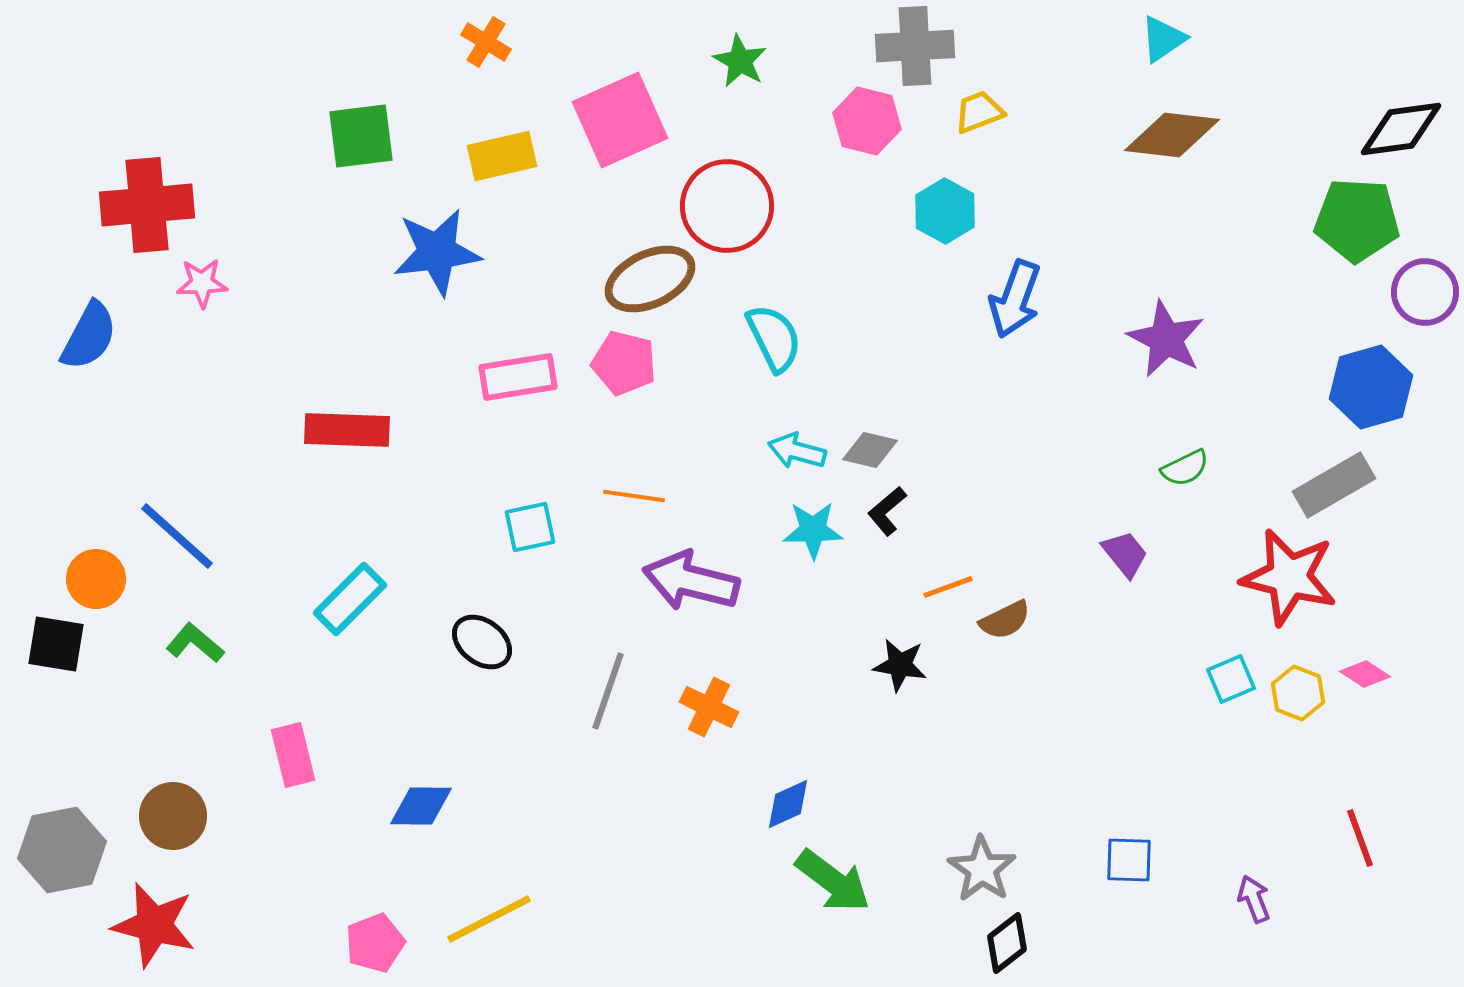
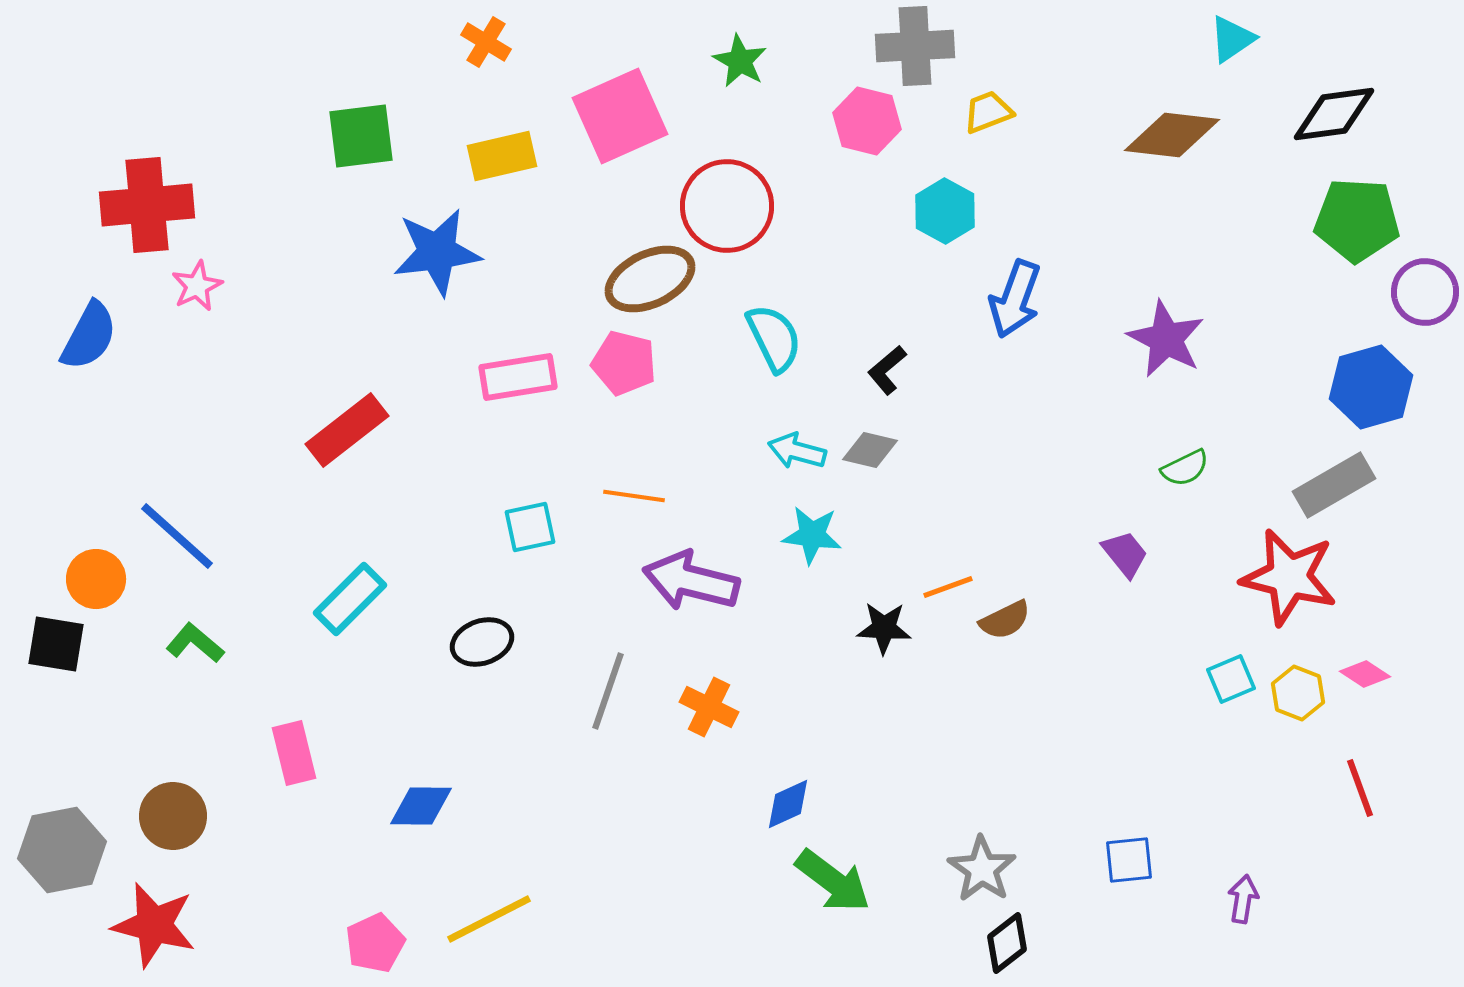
cyan triangle at (1163, 39): moved 69 px right
yellow trapezoid at (979, 112): moved 9 px right
pink square at (620, 120): moved 4 px up
black diamond at (1401, 129): moved 67 px left, 15 px up
pink star at (202, 283): moved 5 px left, 3 px down; rotated 24 degrees counterclockwise
red rectangle at (347, 430): rotated 40 degrees counterclockwise
black L-shape at (887, 511): moved 141 px up
cyan star at (813, 530): moved 1 px left, 5 px down; rotated 8 degrees clockwise
black ellipse at (482, 642): rotated 56 degrees counterclockwise
black star at (900, 665): moved 16 px left, 37 px up; rotated 6 degrees counterclockwise
pink rectangle at (293, 755): moved 1 px right, 2 px up
red line at (1360, 838): moved 50 px up
blue square at (1129, 860): rotated 8 degrees counterclockwise
purple arrow at (1254, 899): moved 11 px left; rotated 30 degrees clockwise
pink pentagon at (375, 943): rotated 4 degrees counterclockwise
